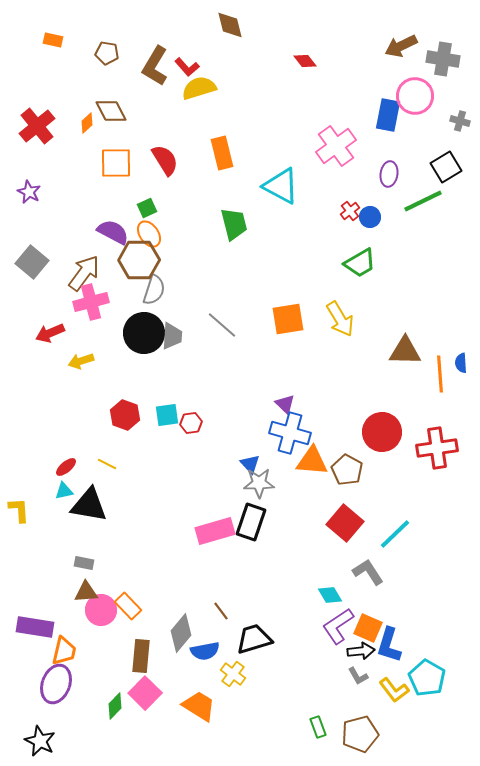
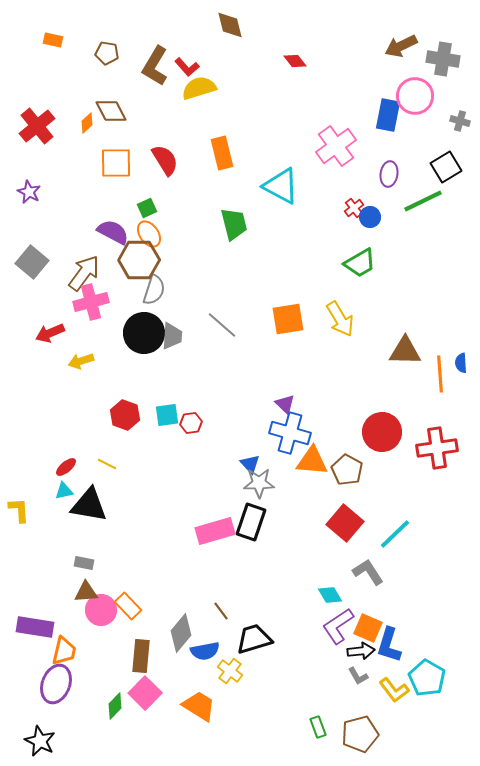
red diamond at (305, 61): moved 10 px left
red cross at (350, 211): moved 4 px right, 3 px up
yellow cross at (233, 674): moved 3 px left, 3 px up
